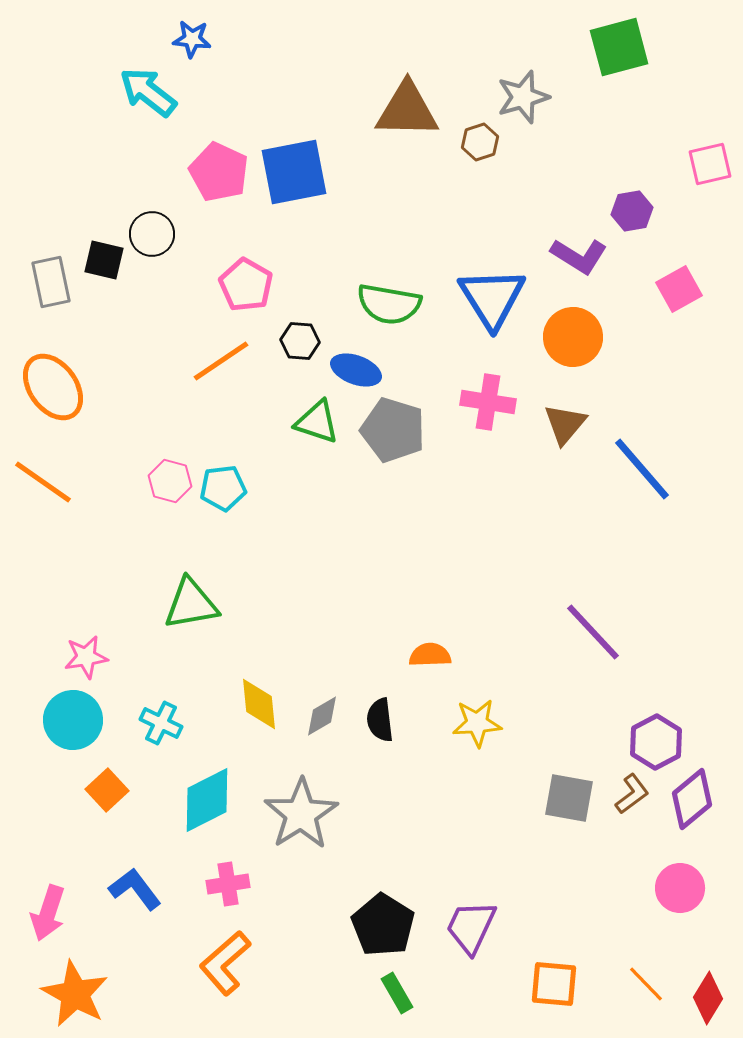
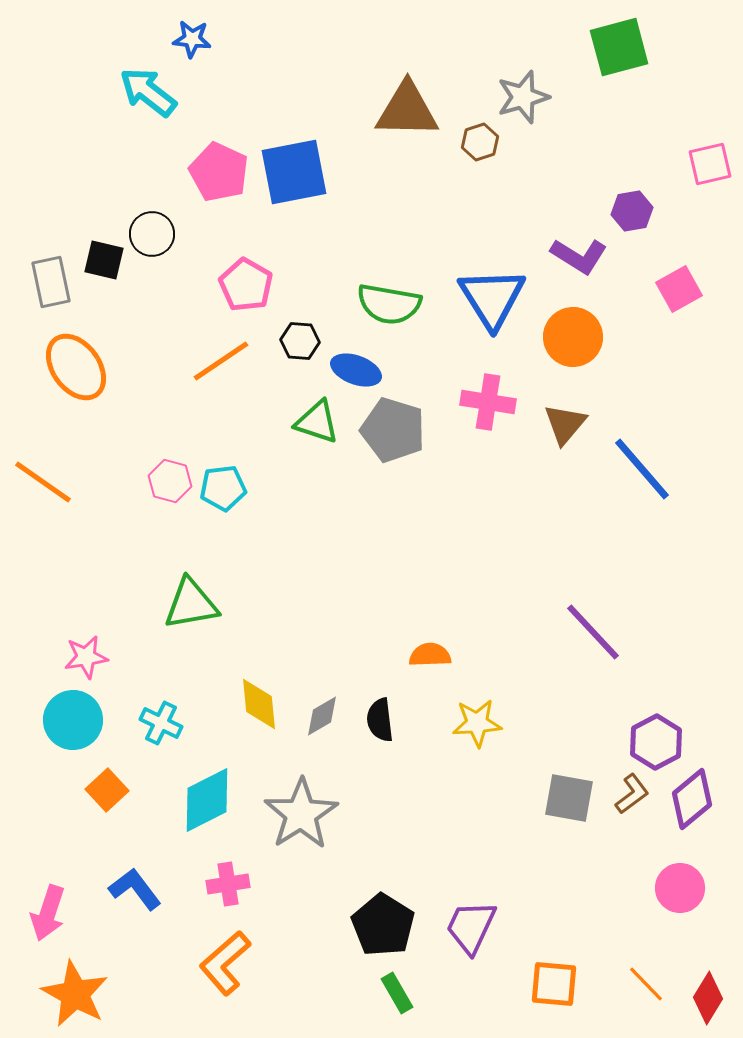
orange ellipse at (53, 387): moved 23 px right, 20 px up
